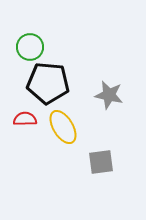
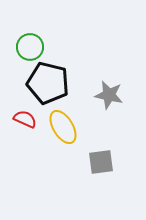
black pentagon: rotated 9 degrees clockwise
red semicircle: rotated 25 degrees clockwise
